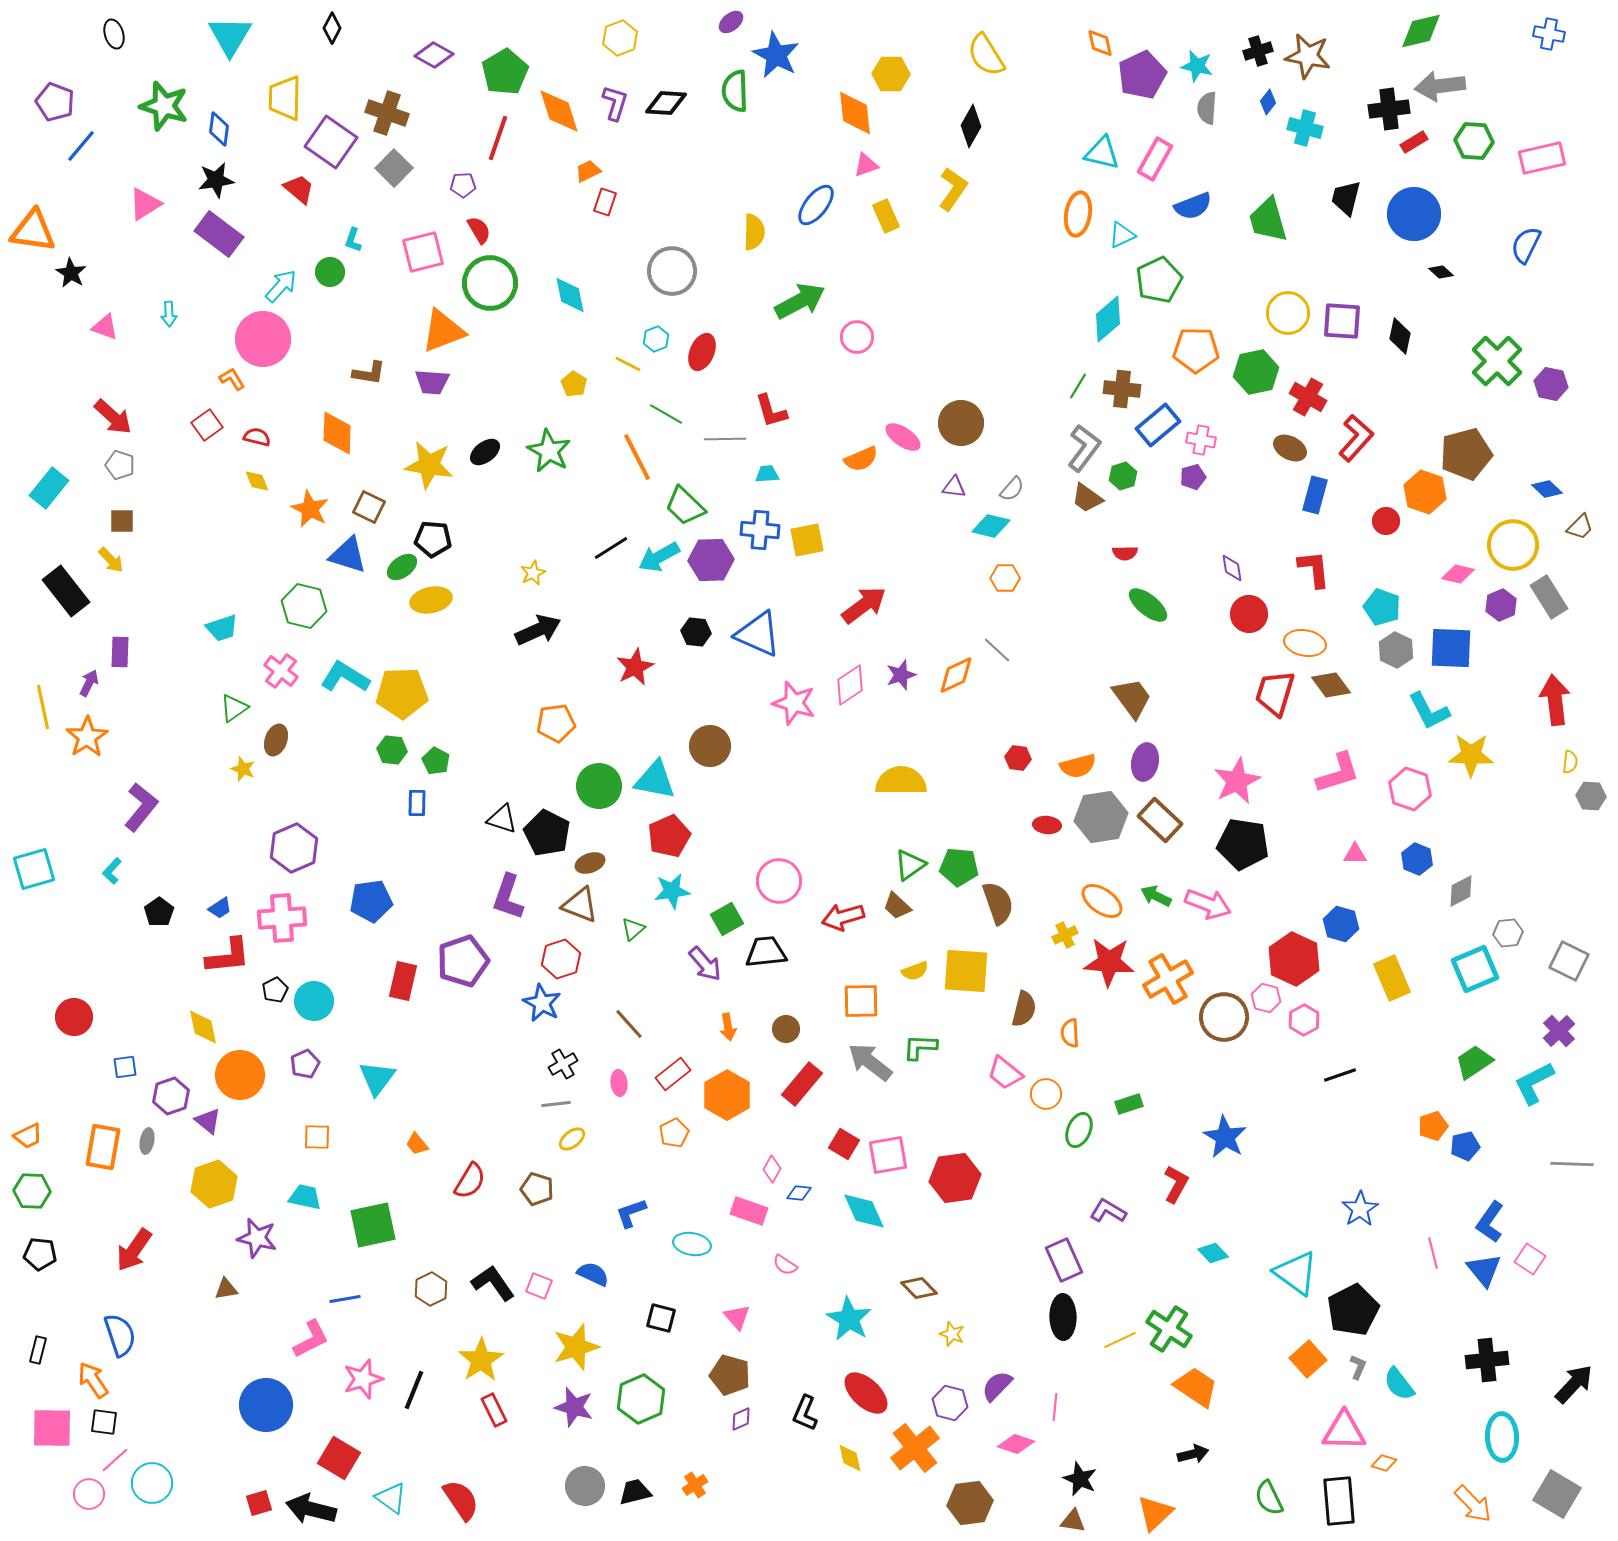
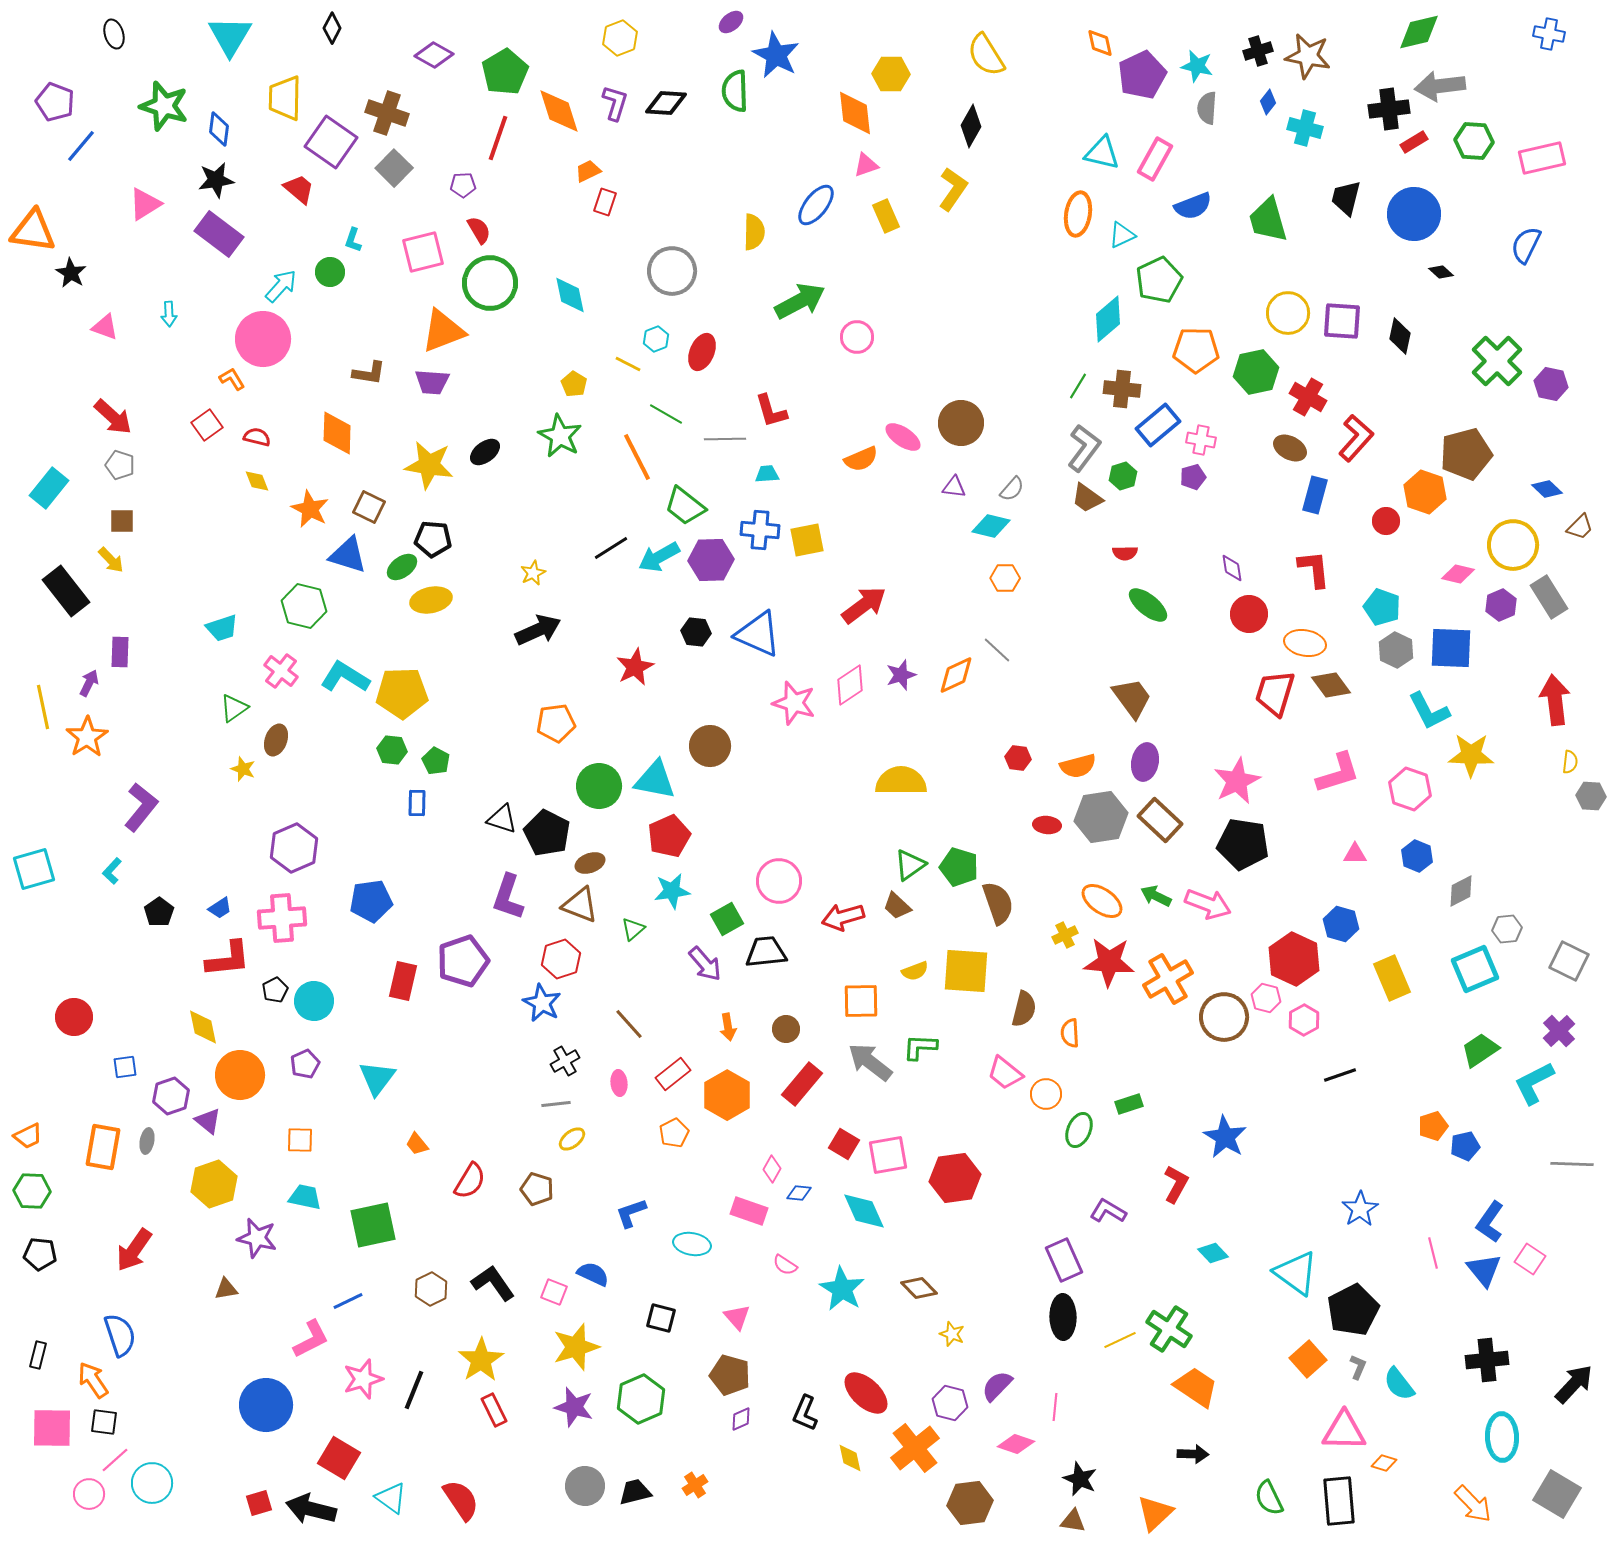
green diamond at (1421, 31): moved 2 px left, 1 px down
green star at (549, 451): moved 11 px right, 15 px up
green trapezoid at (685, 506): rotated 6 degrees counterclockwise
blue hexagon at (1417, 859): moved 3 px up
green pentagon at (959, 867): rotated 12 degrees clockwise
gray hexagon at (1508, 933): moved 1 px left, 4 px up
red L-shape at (228, 956): moved 3 px down
green trapezoid at (1474, 1062): moved 6 px right, 12 px up
black cross at (563, 1064): moved 2 px right, 3 px up
orange square at (317, 1137): moved 17 px left, 3 px down
pink square at (539, 1286): moved 15 px right, 6 px down
blue line at (345, 1299): moved 3 px right, 2 px down; rotated 16 degrees counterclockwise
cyan star at (849, 1319): moved 7 px left, 30 px up
black rectangle at (38, 1350): moved 5 px down
black arrow at (1193, 1454): rotated 16 degrees clockwise
